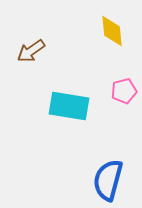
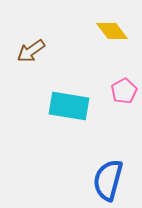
yellow diamond: rotated 32 degrees counterclockwise
pink pentagon: rotated 15 degrees counterclockwise
